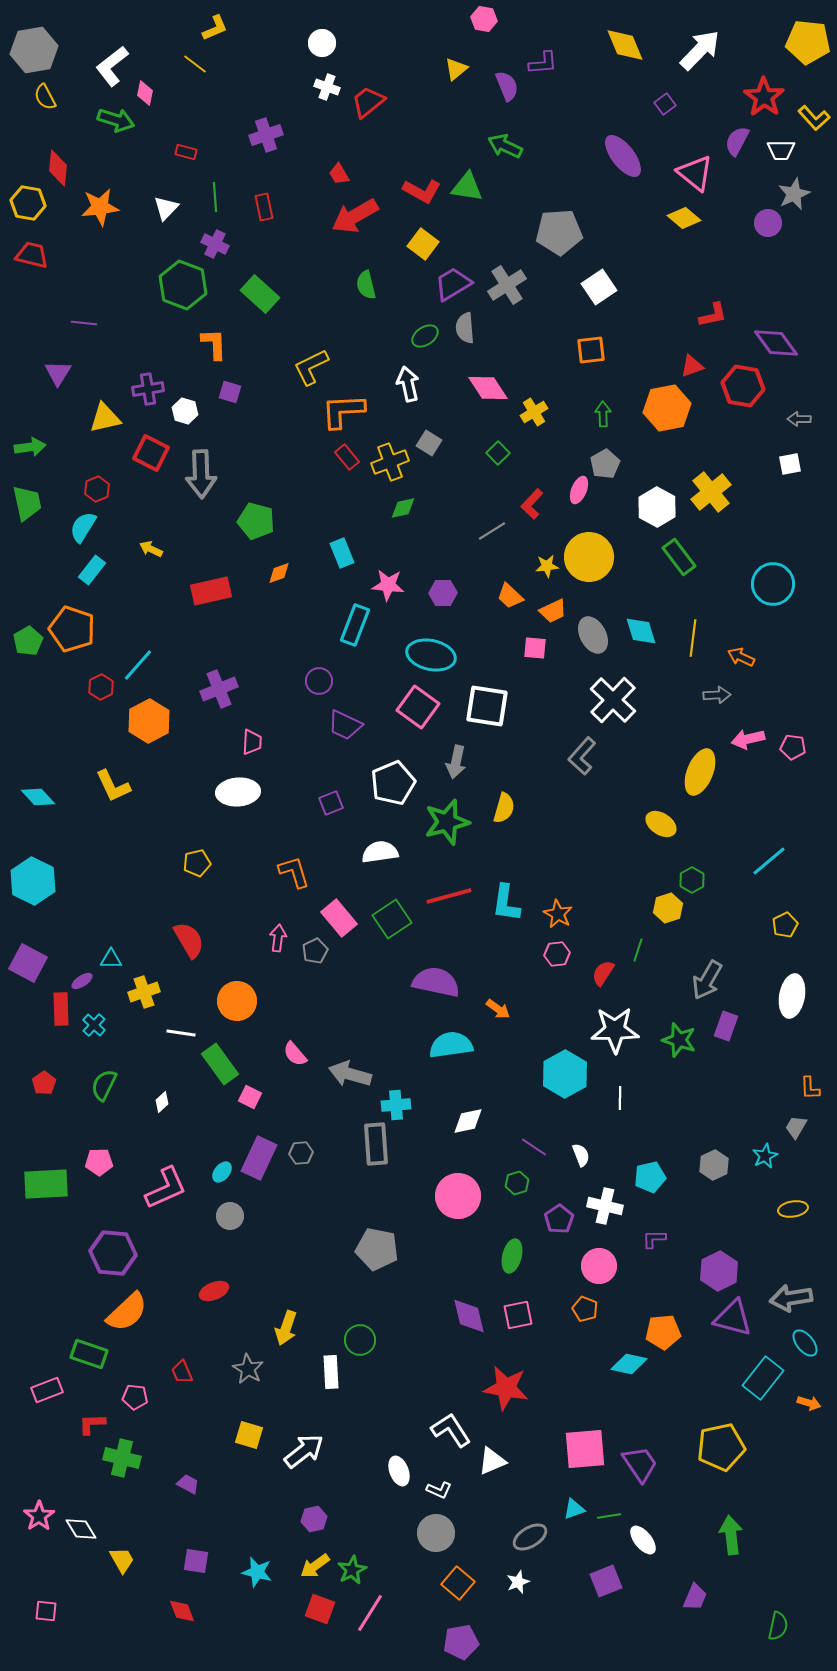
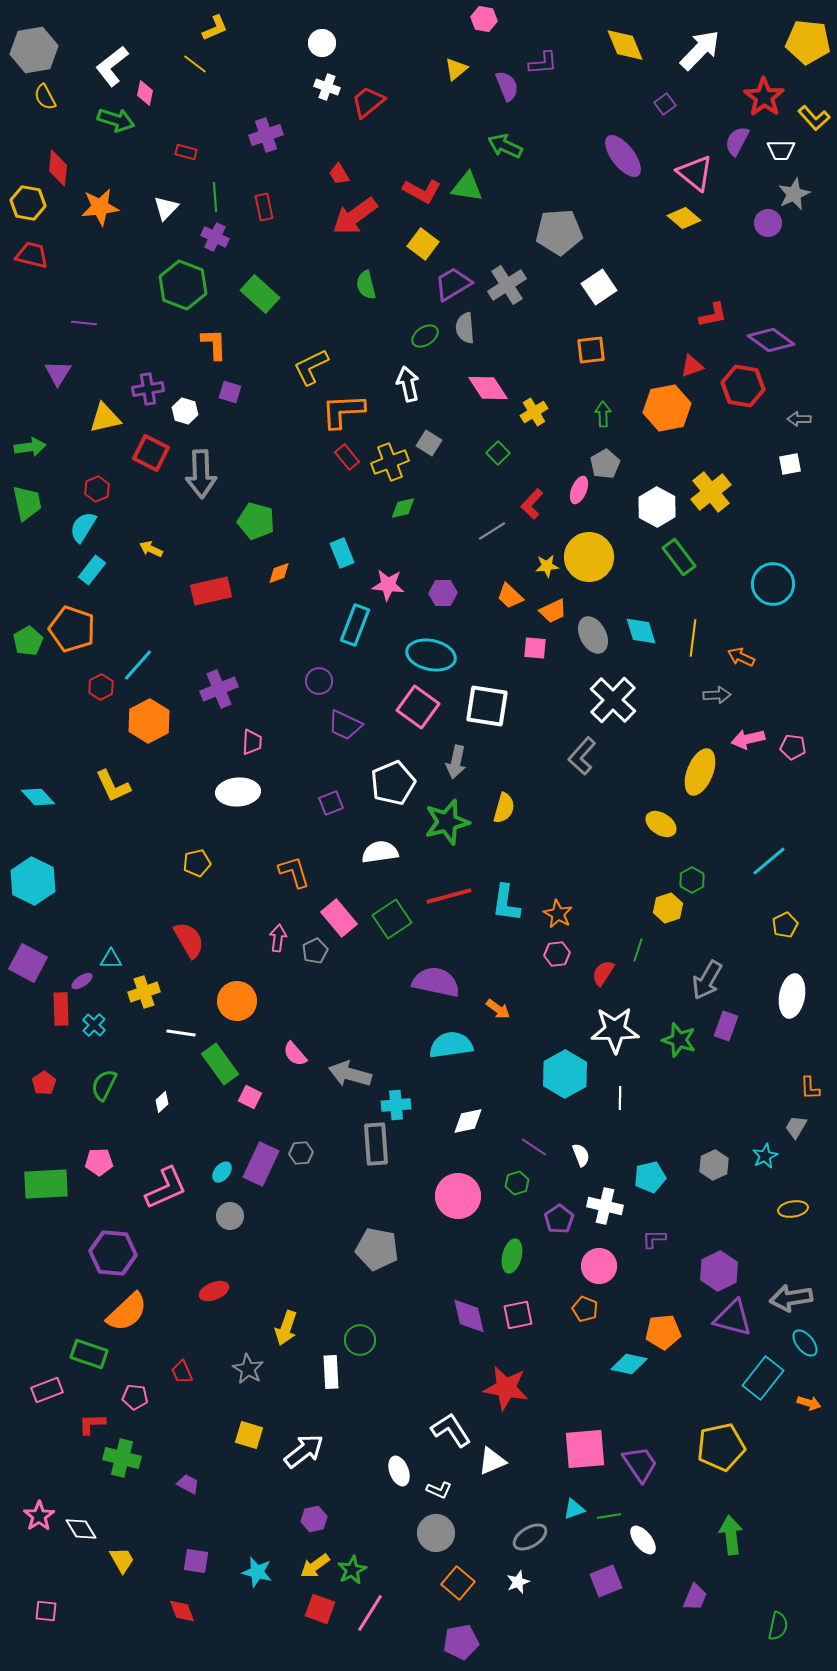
red arrow at (355, 216): rotated 6 degrees counterclockwise
purple cross at (215, 244): moved 7 px up
purple diamond at (776, 343): moved 5 px left, 3 px up; rotated 18 degrees counterclockwise
purple rectangle at (259, 1158): moved 2 px right, 6 px down
